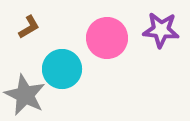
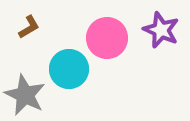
purple star: rotated 18 degrees clockwise
cyan circle: moved 7 px right
